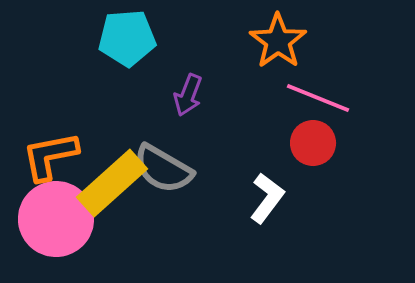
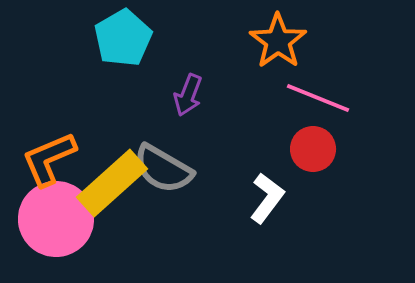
cyan pentagon: moved 4 px left; rotated 26 degrees counterclockwise
red circle: moved 6 px down
orange L-shape: moved 1 px left, 3 px down; rotated 12 degrees counterclockwise
